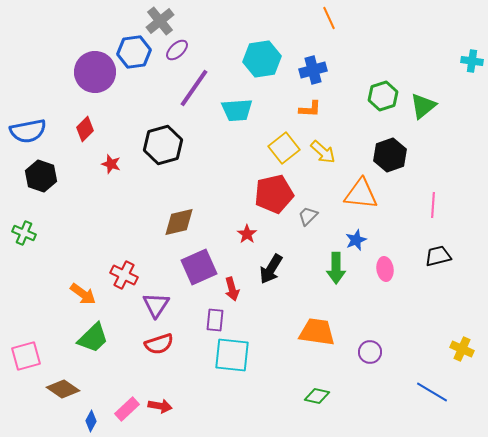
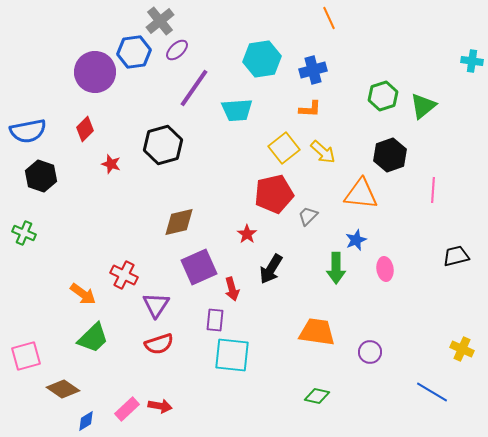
pink line at (433, 205): moved 15 px up
black trapezoid at (438, 256): moved 18 px right
blue diamond at (91, 421): moved 5 px left; rotated 30 degrees clockwise
